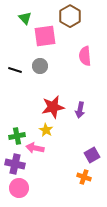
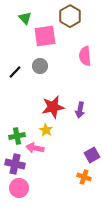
black line: moved 2 px down; rotated 64 degrees counterclockwise
